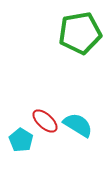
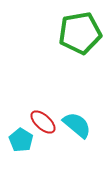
red ellipse: moved 2 px left, 1 px down
cyan semicircle: moved 1 px left; rotated 8 degrees clockwise
